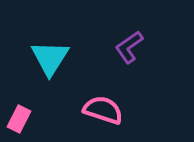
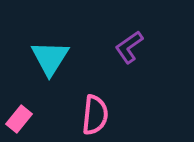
pink semicircle: moved 8 px left, 5 px down; rotated 78 degrees clockwise
pink rectangle: rotated 12 degrees clockwise
